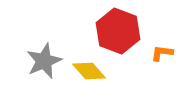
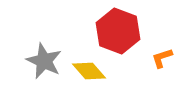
orange L-shape: moved 5 px down; rotated 25 degrees counterclockwise
gray star: rotated 24 degrees counterclockwise
